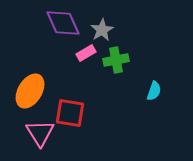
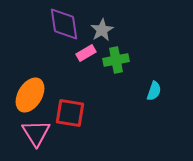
purple diamond: moved 1 px right, 1 px down; rotated 15 degrees clockwise
orange ellipse: moved 4 px down
pink triangle: moved 4 px left
